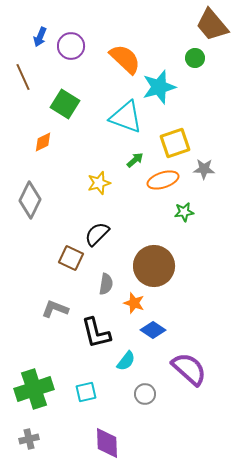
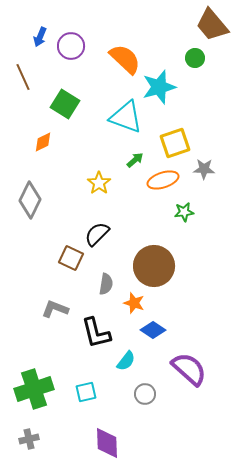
yellow star: rotated 20 degrees counterclockwise
